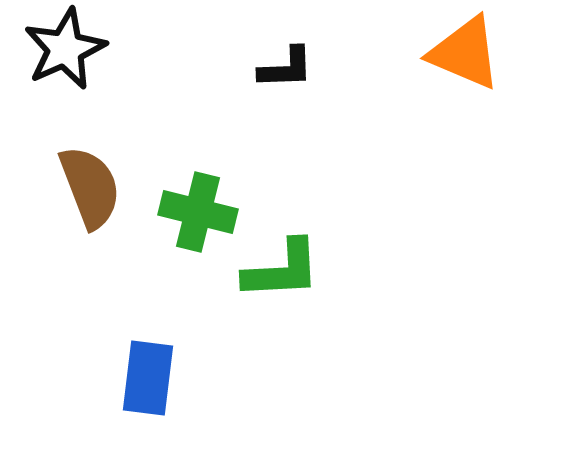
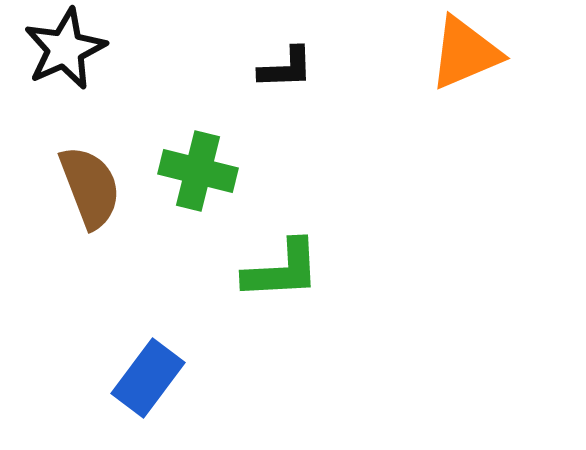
orange triangle: rotated 46 degrees counterclockwise
green cross: moved 41 px up
blue rectangle: rotated 30 degrees clockwise
